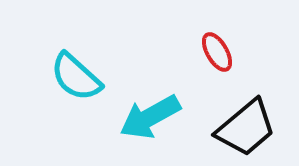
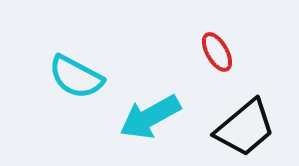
cyan semicircle: rotated 14 degrees counterclockwise
black trapezoid: moved 1 px left
